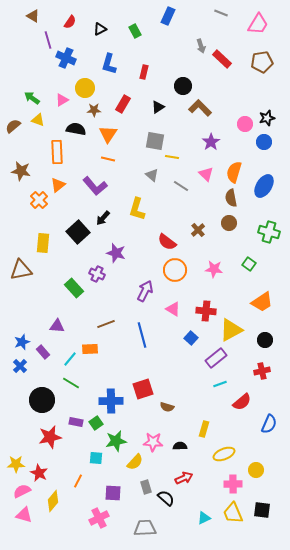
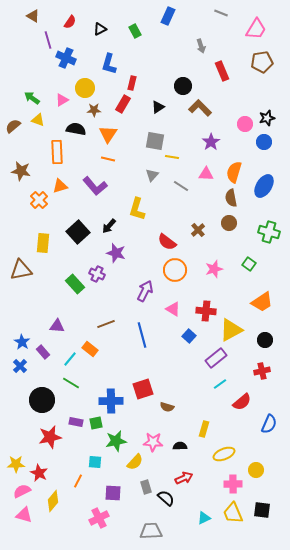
pink trapezoid at (258, 24): moved 2 px left, 5 px down
red rectangle at (222, 59): moved 12 px down; rotated 24 degrees clockwise
red rectangle at (144, 72): moved 12 px left, 11 px down
pink triangle at (206, 174): rotated 42 degrees counterclockwise
gray triangle at (152, 175): rotated 32 degrees clockwise
orange triangle at (58, 185): moved 2 px right, 1 px down; rotated 21 degrees clockwise
black arrow at (103, 218): moved 6 px right, 8 px down
pink star at (214, 269): rotated 24 degrees counterclockwise
green rectangle at (74, 288): moved 1 px right, 4 px up
blue square at (191, 338): moved 2 px left, 2 px up
blue star at (22, 342): rotated 21 degrees counterclockwise
orange rectangle at (90, 349): rotated 42 degrees clockwise
cyan line at (220, 384): rotated 16 degrees counterclockwise
green square at (96, 423): rotated 24 degrees clockwise
cyan square at (96, 458): moved 1 px left, 4 px down
gray trapezoid at (145, 528): moved 6 px right, 3 px down
